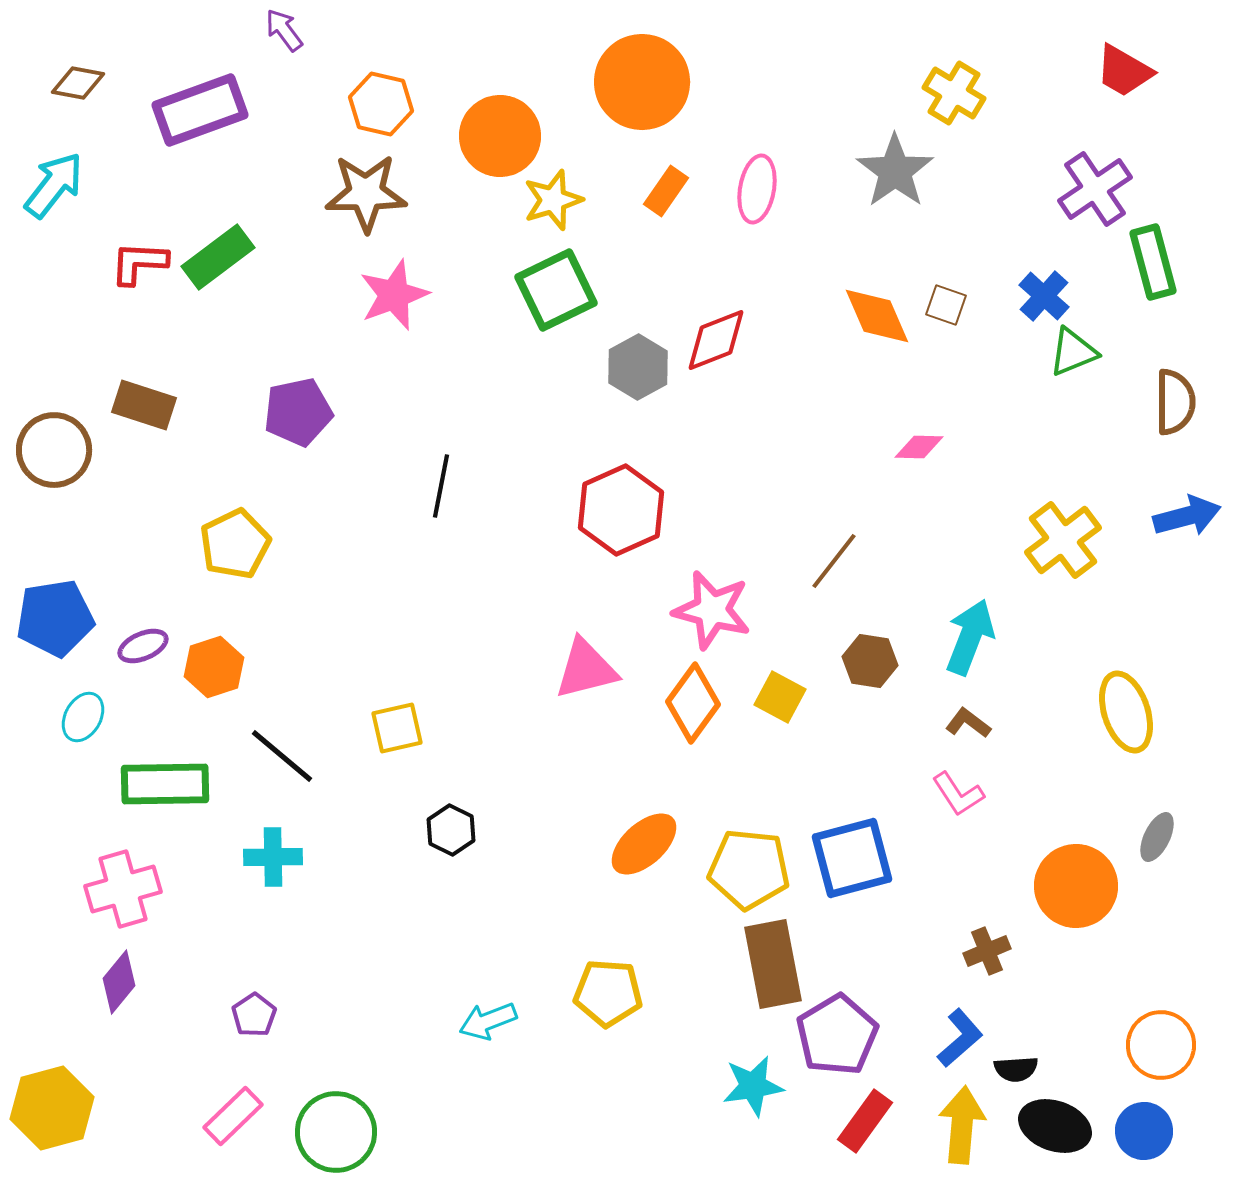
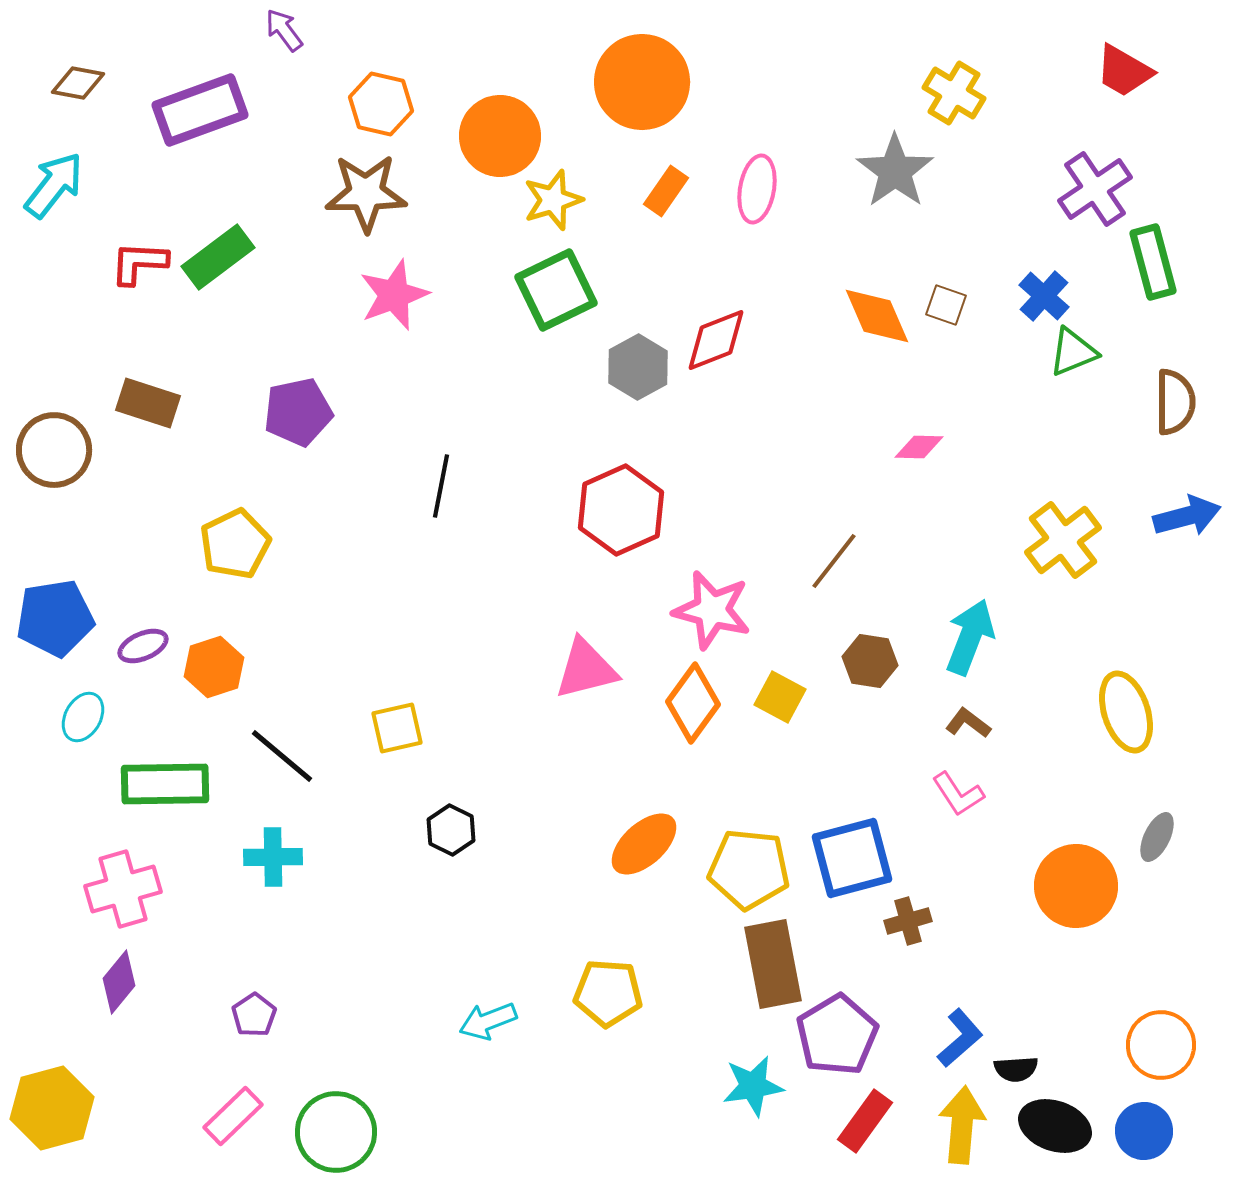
brown rectangle at (144, 405): moved 4 px right, 2 px up
brown cross at (987, 951): moved 79 px left, 30 px up; rotated 6 degrees clockwise
